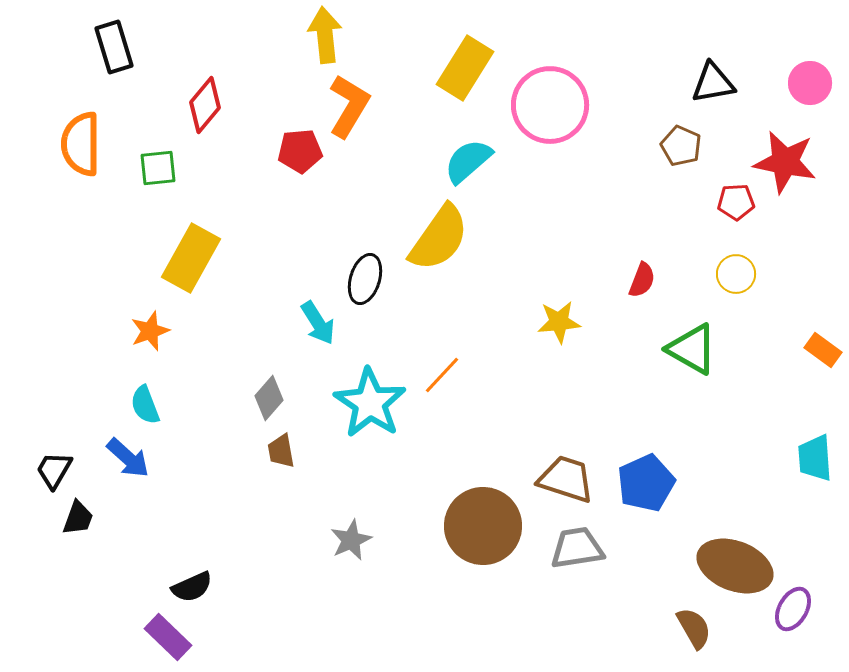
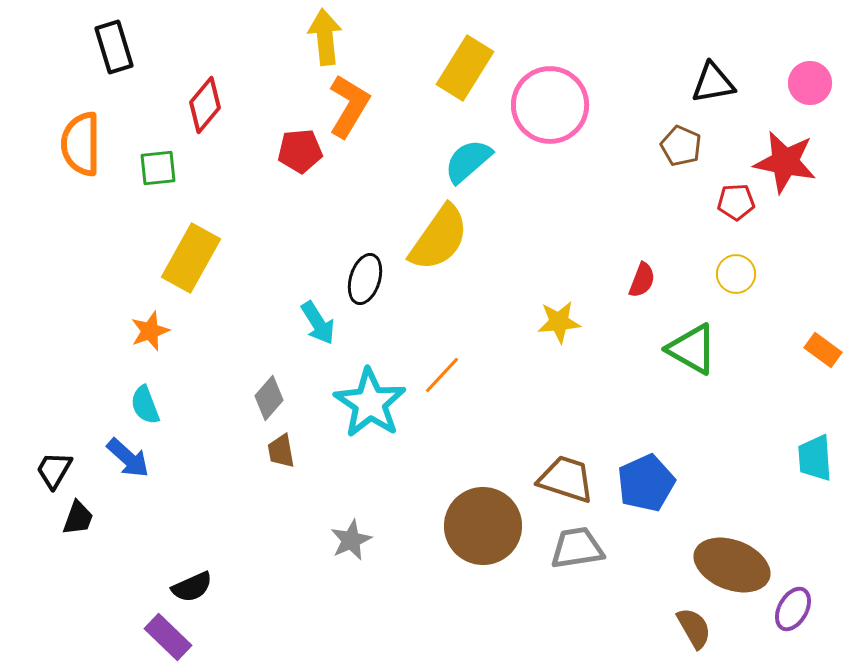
yellow arrow at (325, 35): moved 2 px down
brown ellipse at (735, 566): moved 3 px left, 1 px up
